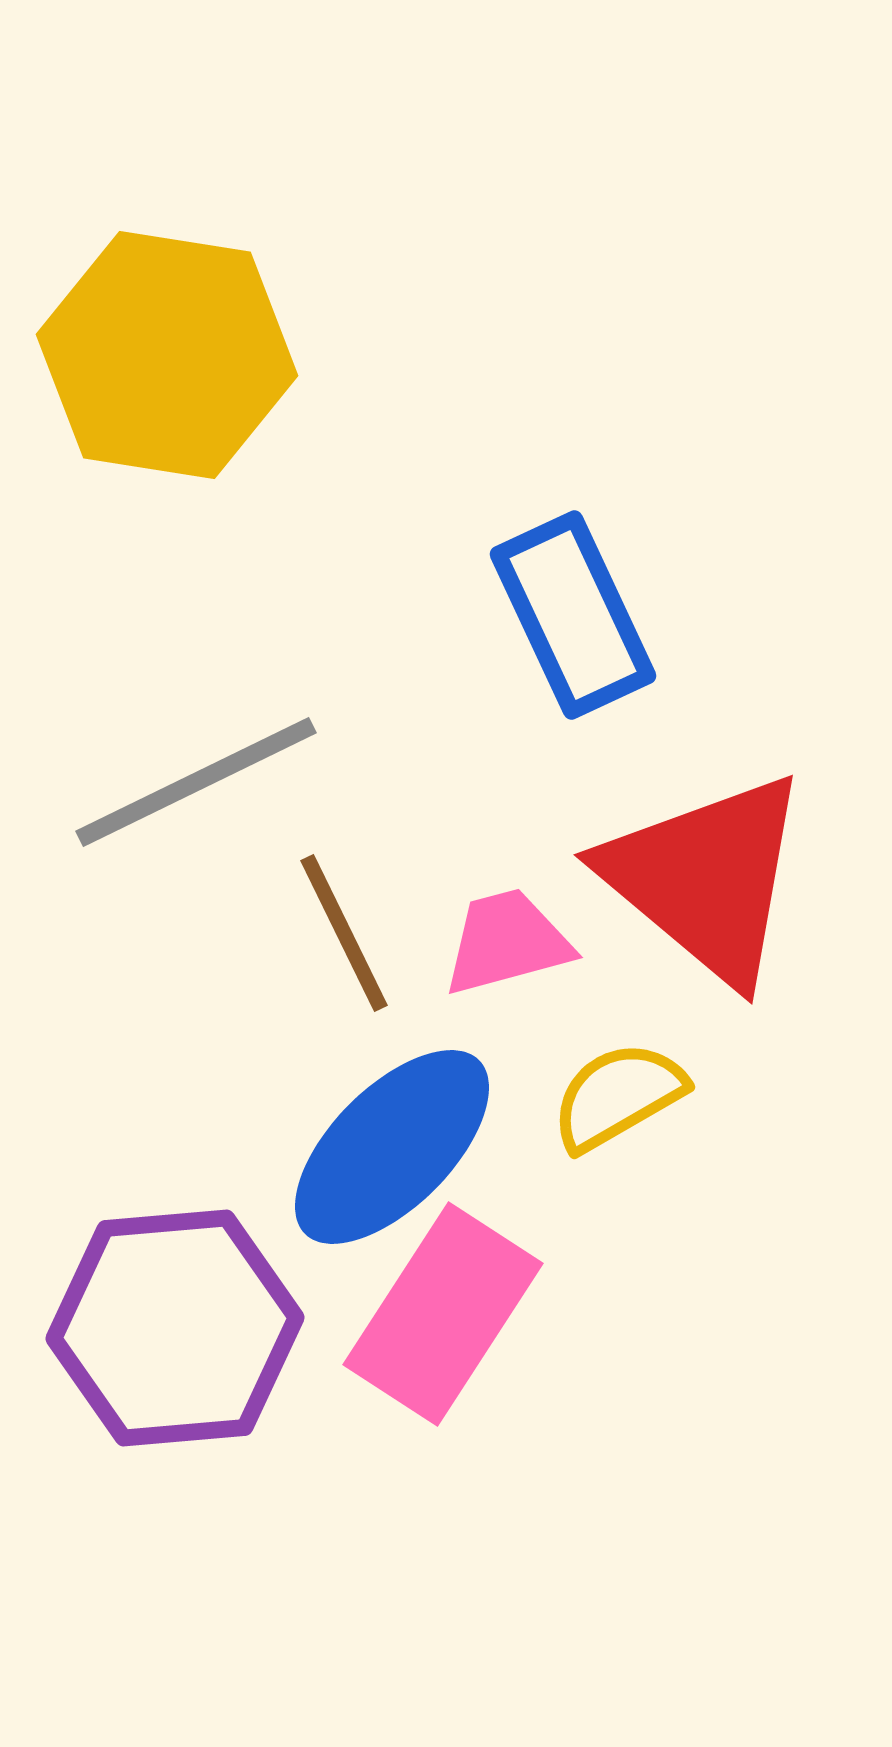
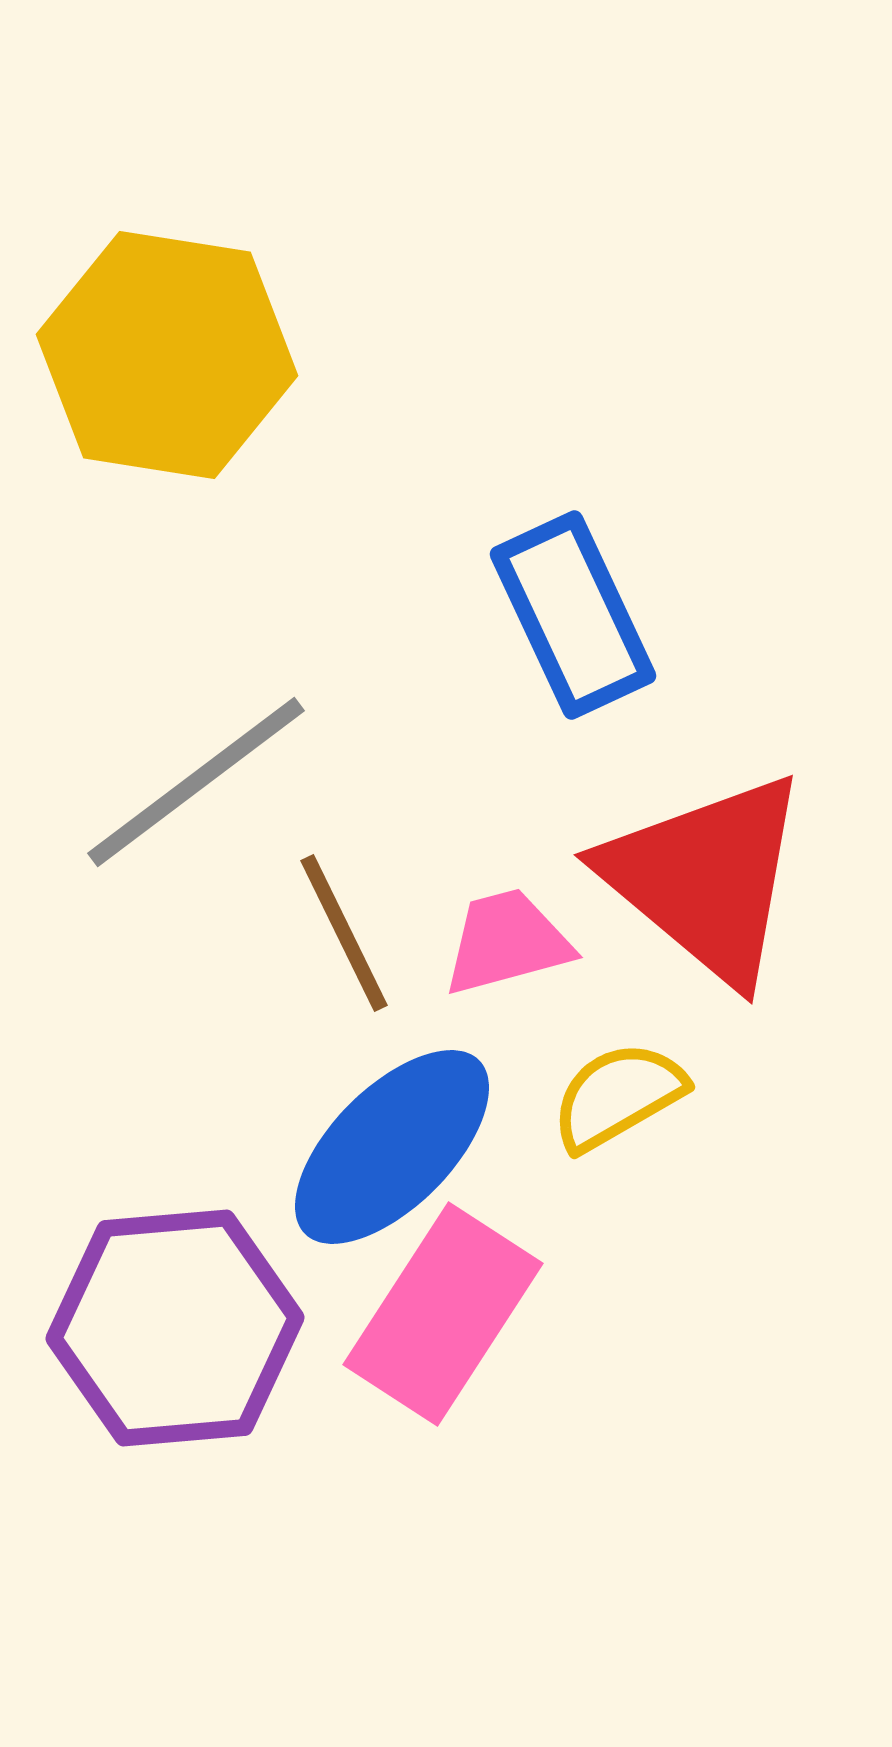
gray line: rotated 11 degrees counterclockwise
